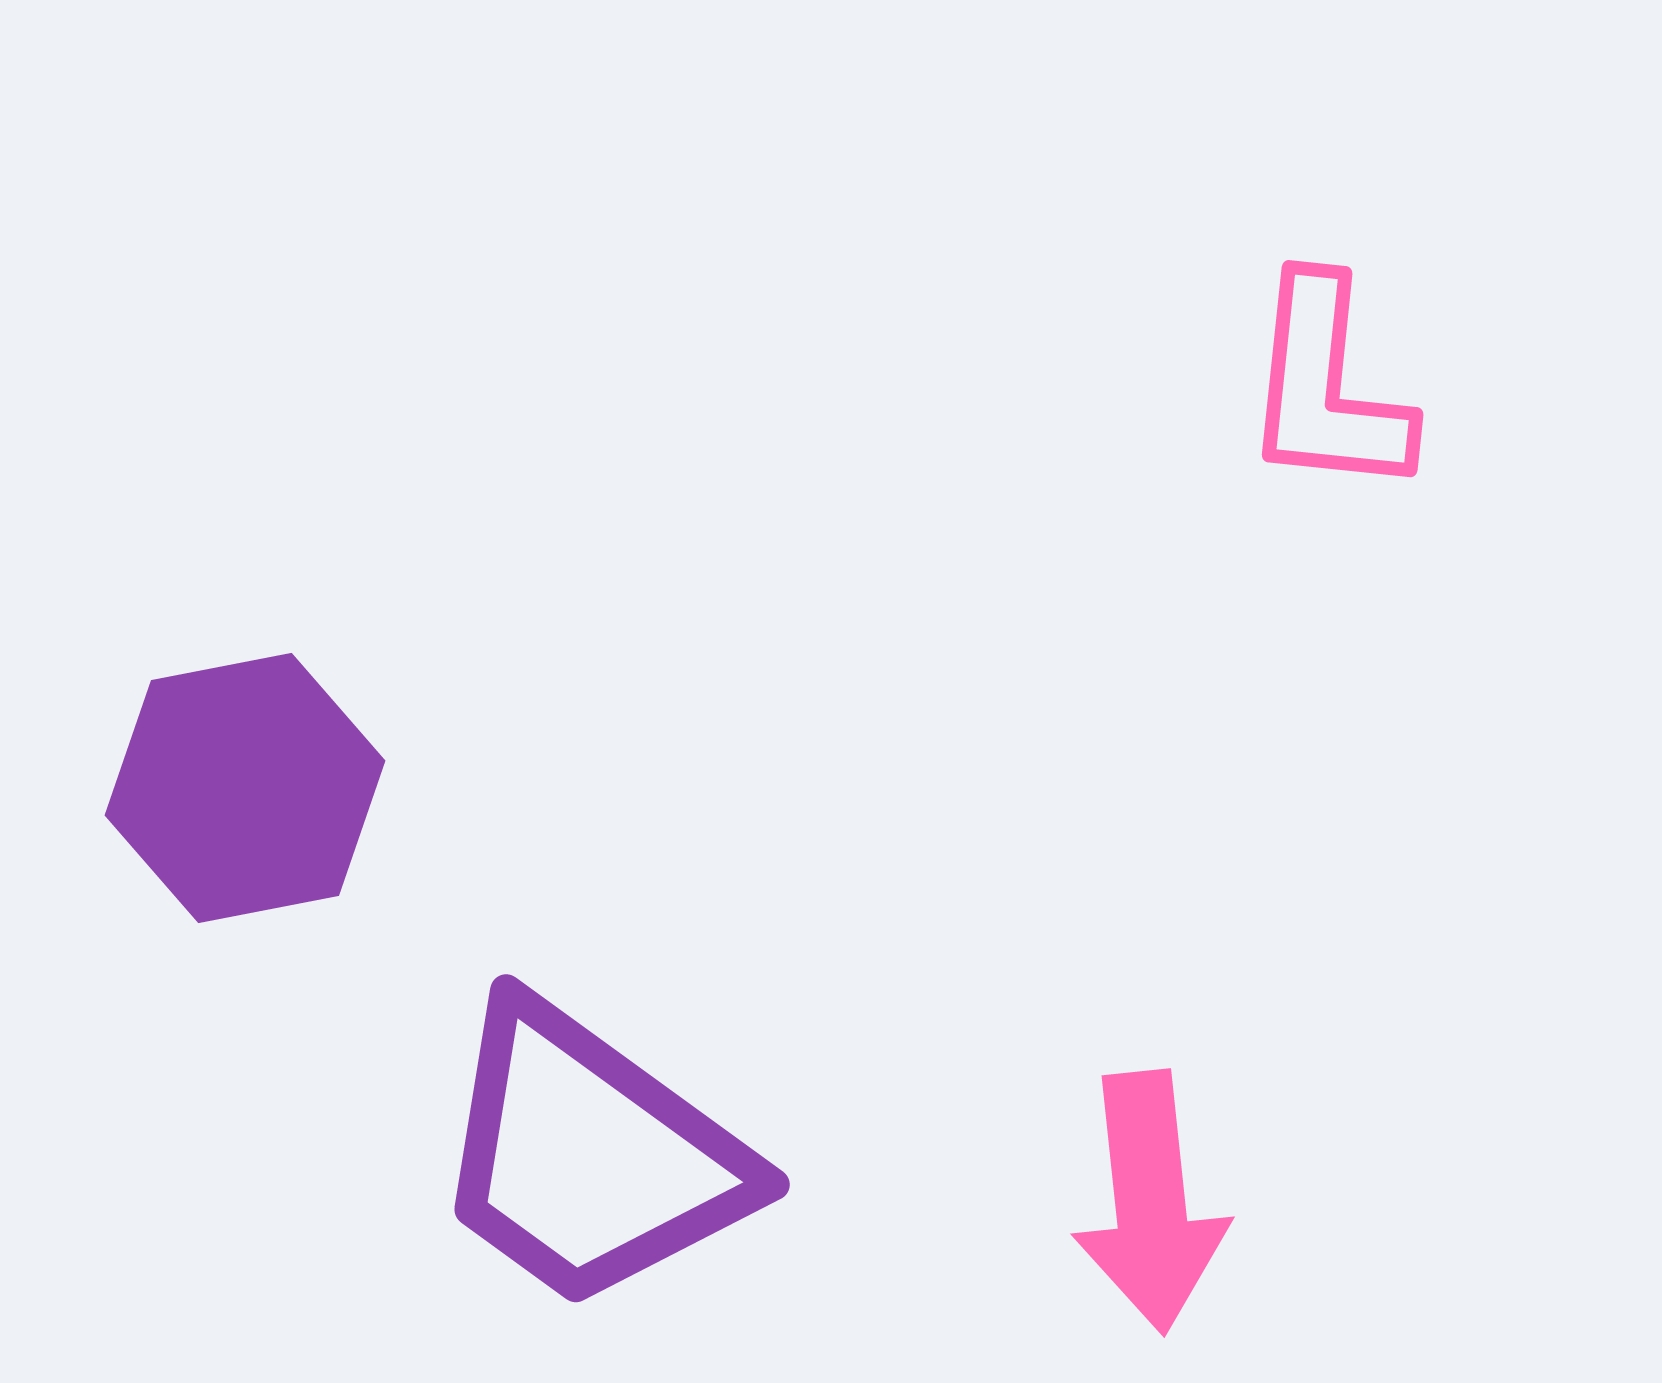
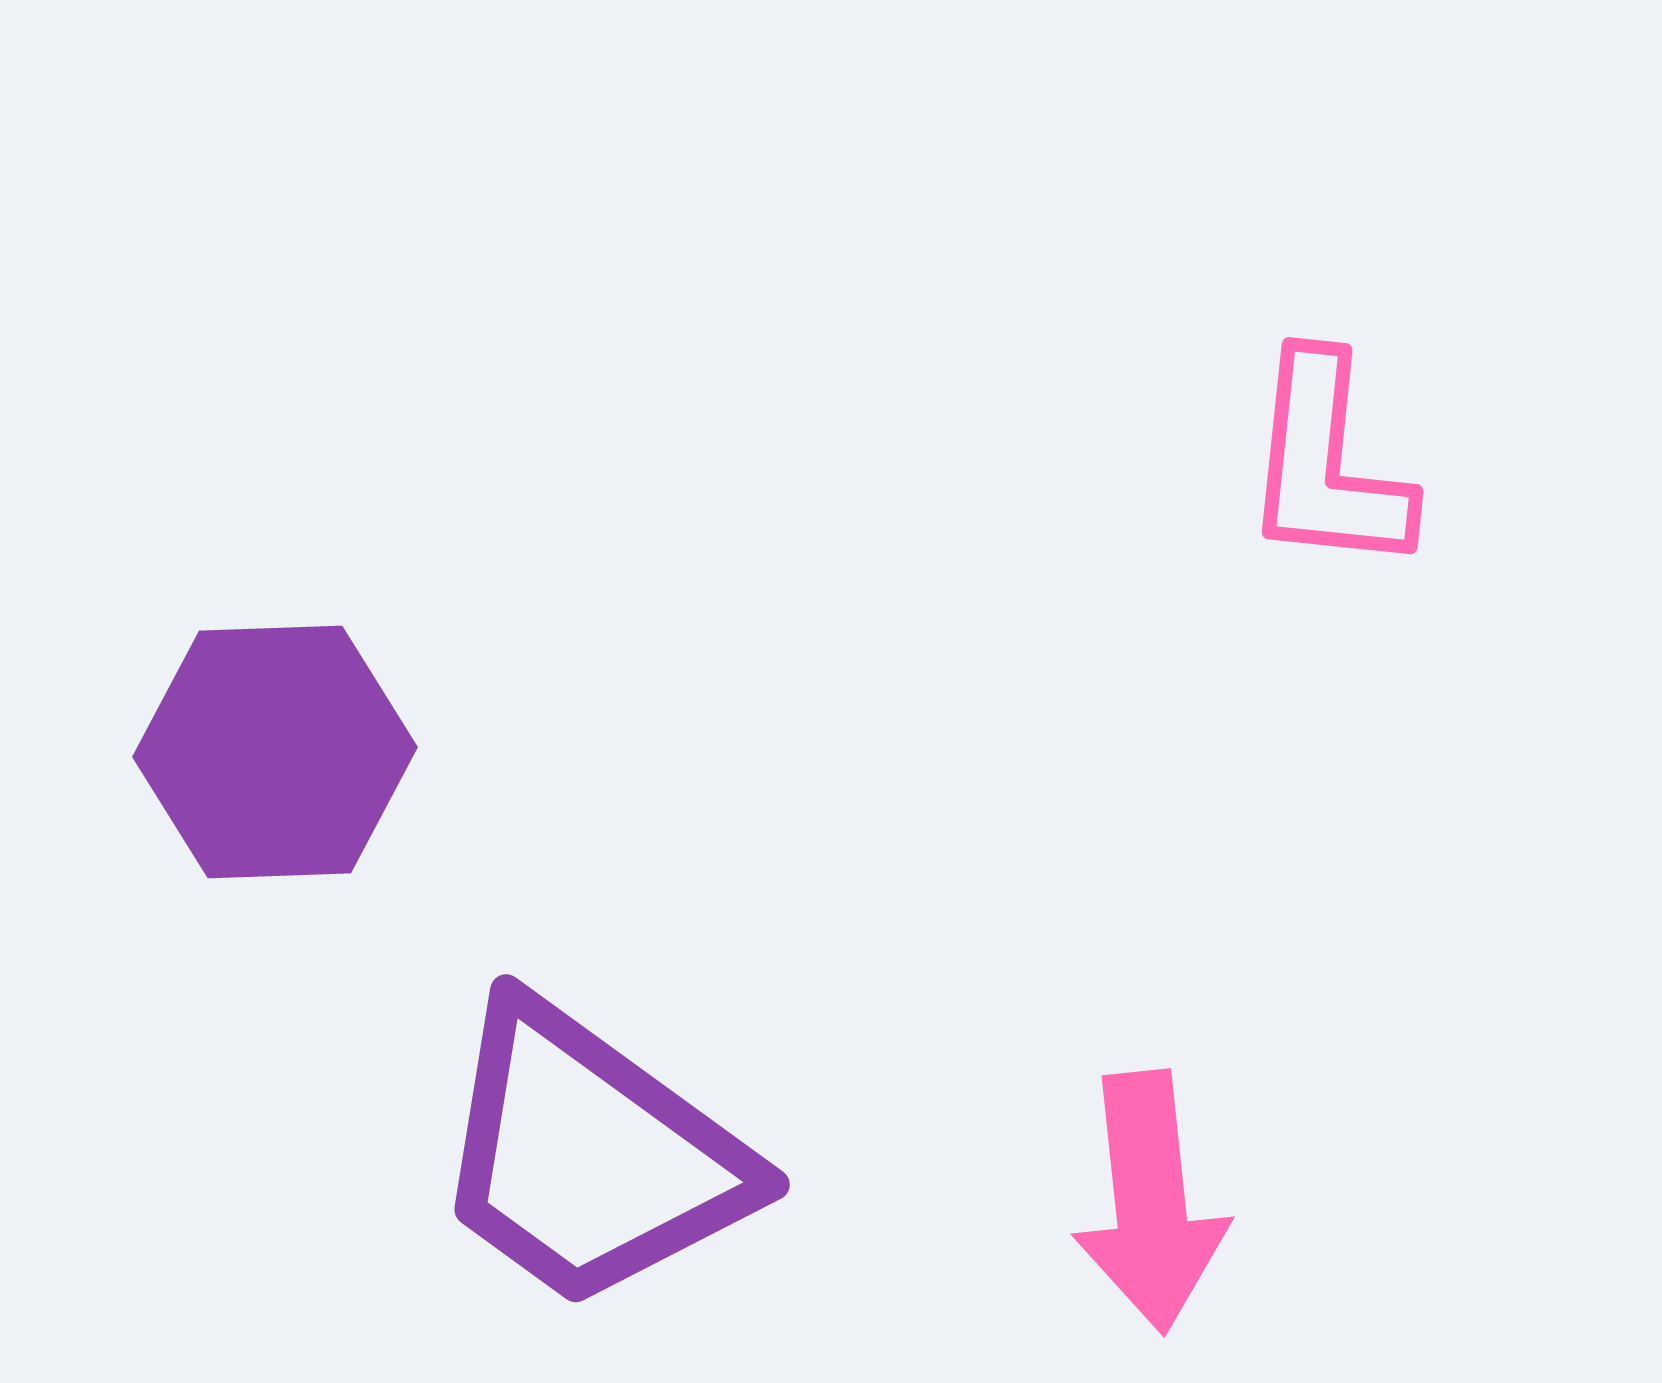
pink L-shape: moved 77 px down
purple hexagon: moved 30 px right, 36 px up; rotated 9 degrees clockwise
